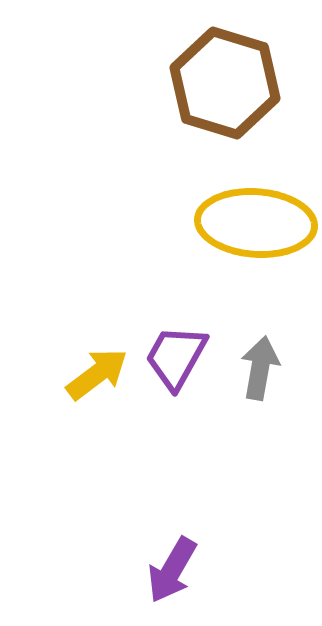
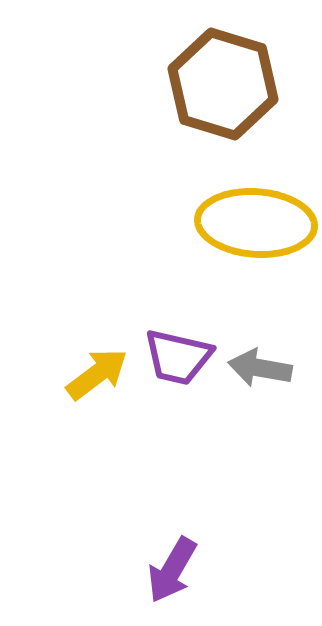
brown hexagon: moved 2 px left, 1 px down
purple trapezoid: moved 2 px right; rotated 106 degrees counterclockwise
gray arrow: rotated 90 degrees counterclockwise
